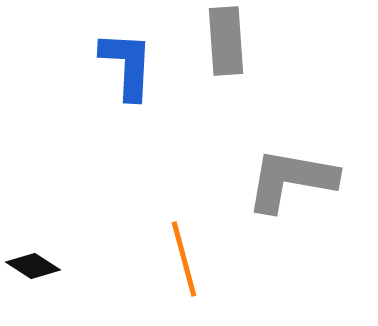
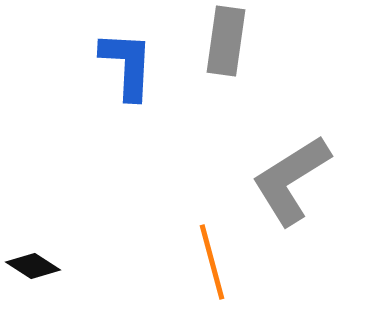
gray rectangle: rotated 12 degrees clockwise
gray L-shape: rotated 42 degrees counterclockwise
orange line: moved 28 px right, 3 px down
